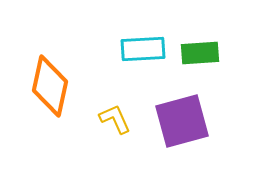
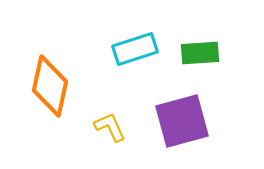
cyan rectangle: moved 8 px left; rotated 15 degrees counterclockwise
yellow L-shape: moved 5 px left, 8 px down
